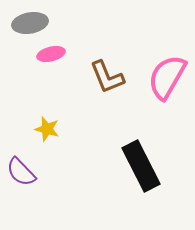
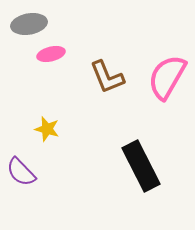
gray ellipse: moved 1 px left, 1 px down
